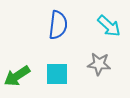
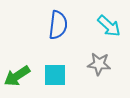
cyan square: moved 2 px left, 1 px down
